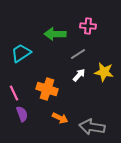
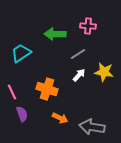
pink line: moved 2 px left, 1 px up
